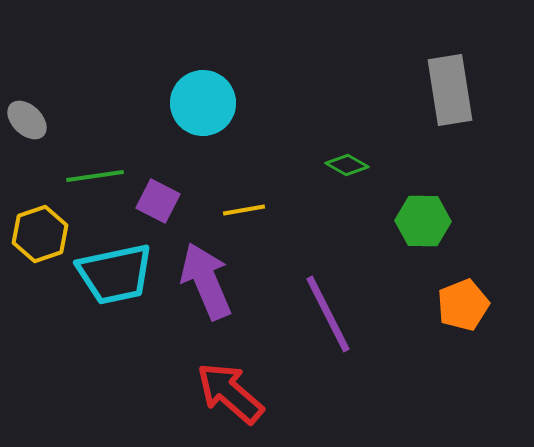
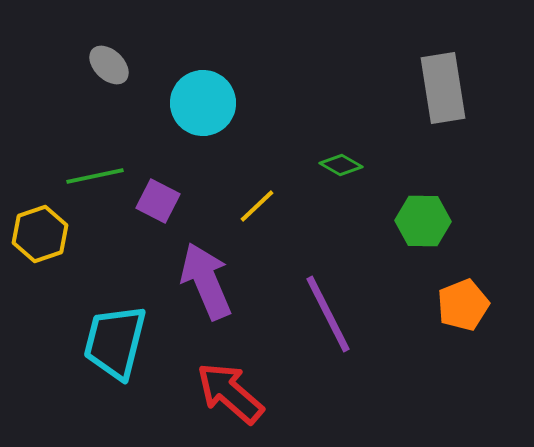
gray rectangle: moved 7 px left, 2 px up
gray ellipse: moved 82 px right, 55 px up
green diamond: moved 6 px left
green line: rotated 4 degrees counterclockwise
yellow line: moved 13 px right, 4 px up; rotated 33 degrees counterclockwise
cyan trapezoid: moved 68 px down; rotated 116 degrees clockwise
